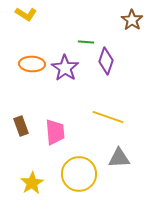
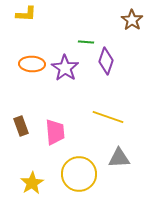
yellow L-shape: rotated 30 degrees counterclockwise
